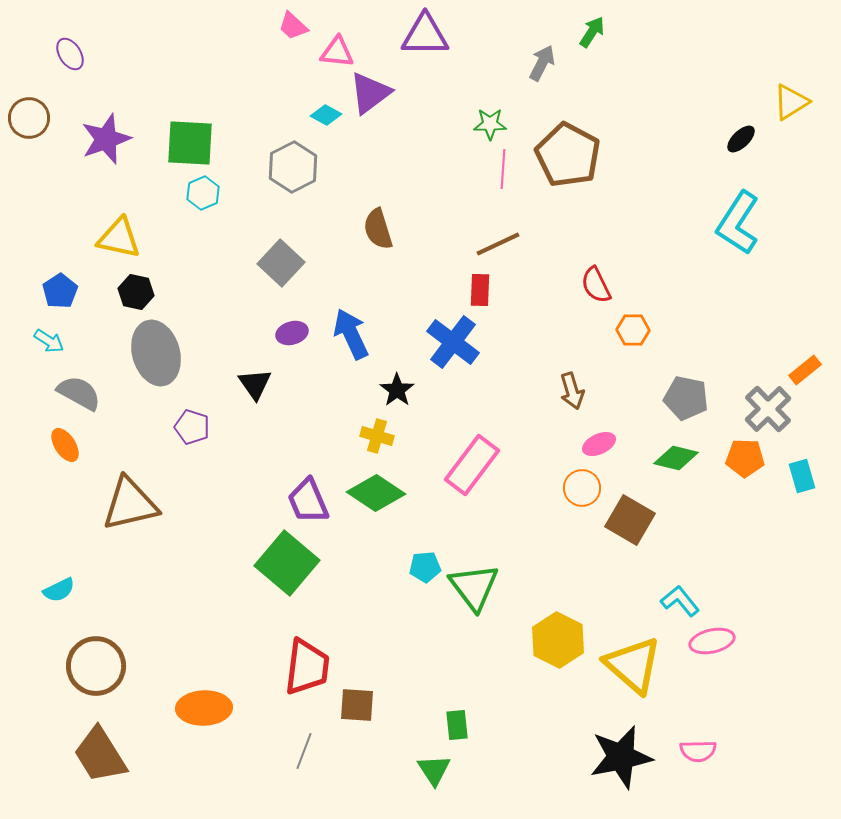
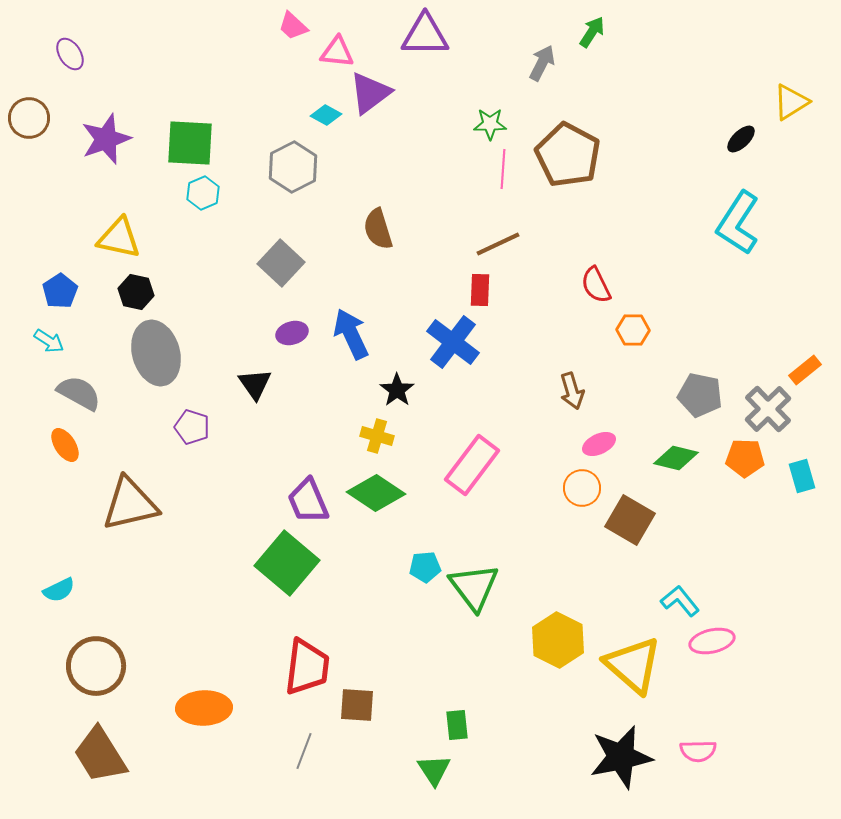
gray pentagon at (686, 398): moved 14 px right, 3 px up
